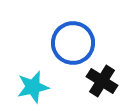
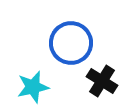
blue circle: moved 2 px left
